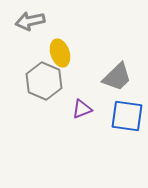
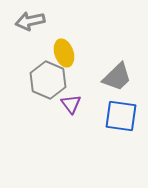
yellow ellipse: moved 4 px right
gray hexagon: moved 4 px right, 1 px up
purple triangle: moved 11 px left, 5 px up; rotated 45 degrees counterclockwise
blue square: moved 6 px left
